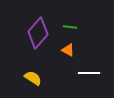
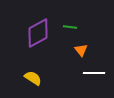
purple diamond: rotated 20 degrees clockwise
orange triangle: moved 13 px right; rotated 24 degrees clockwise
white line: moved 5 px right
